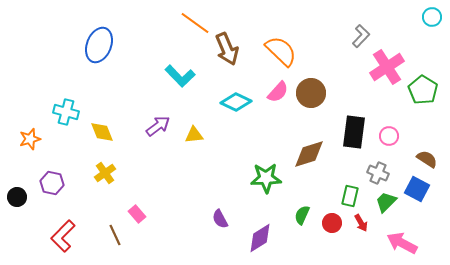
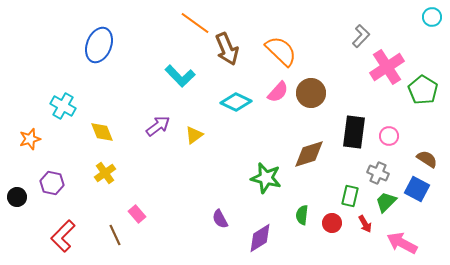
cyan cross: moved 3 px left, 6 px up; rotated 15 degrees clockwise
yellow triangle: rotated 30 degrees counterclockwise
green star: rotated 16 degrees clockwise
green semicircle: rotated 18 degrees counterclockwise
red arrow: moved 4 px right, 1 px down
